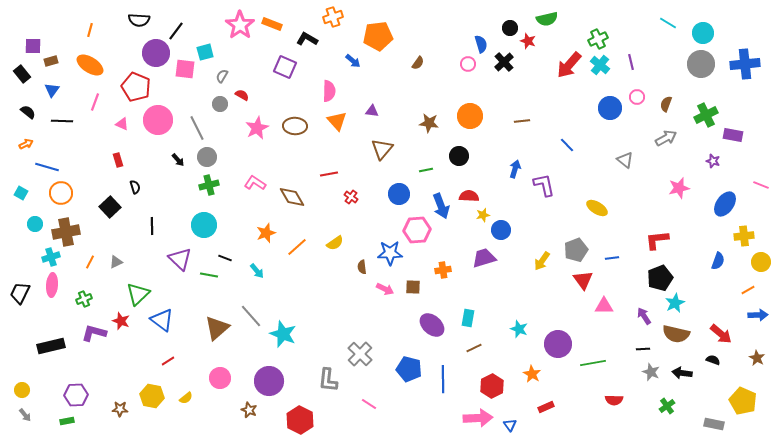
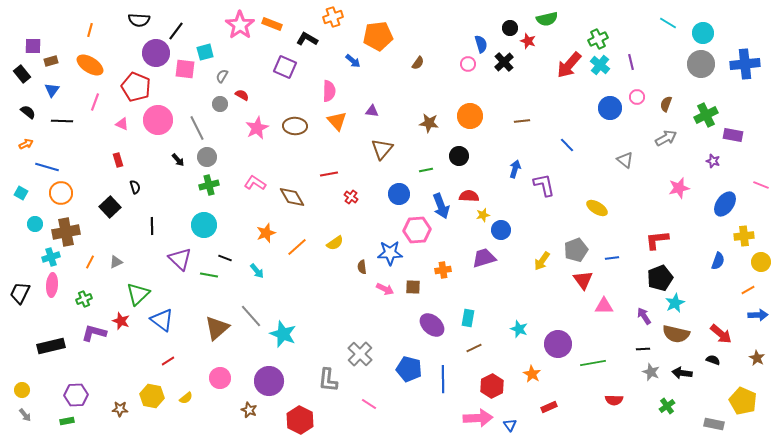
red rectangle at (546, 407): moved 3 px right
